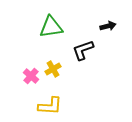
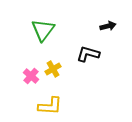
green triangle: moved 8 px left, 3 px down; rotated 45 degrees counterclockwise
black L-shape: moved 5 px right, 4 px down; rotated 35 degrees clockwise
